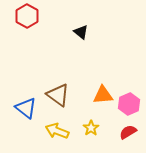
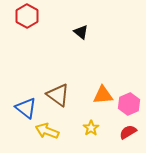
yellow arrow: moved 10 px left
